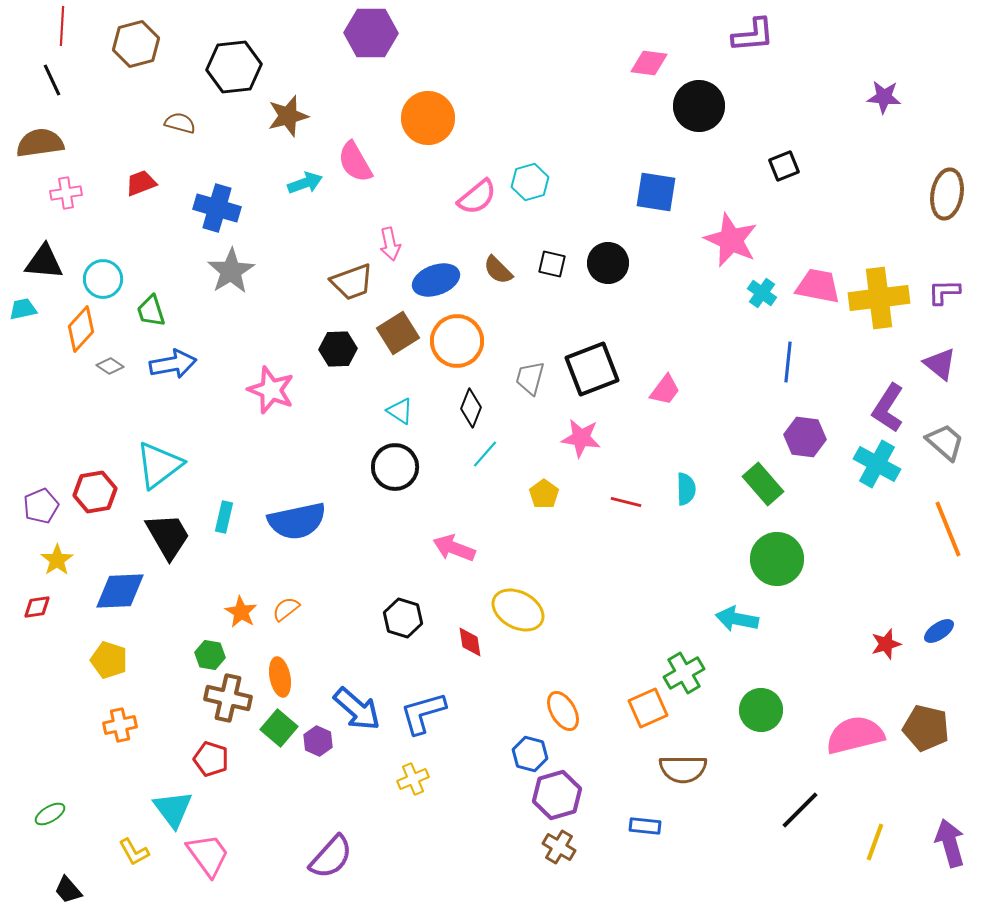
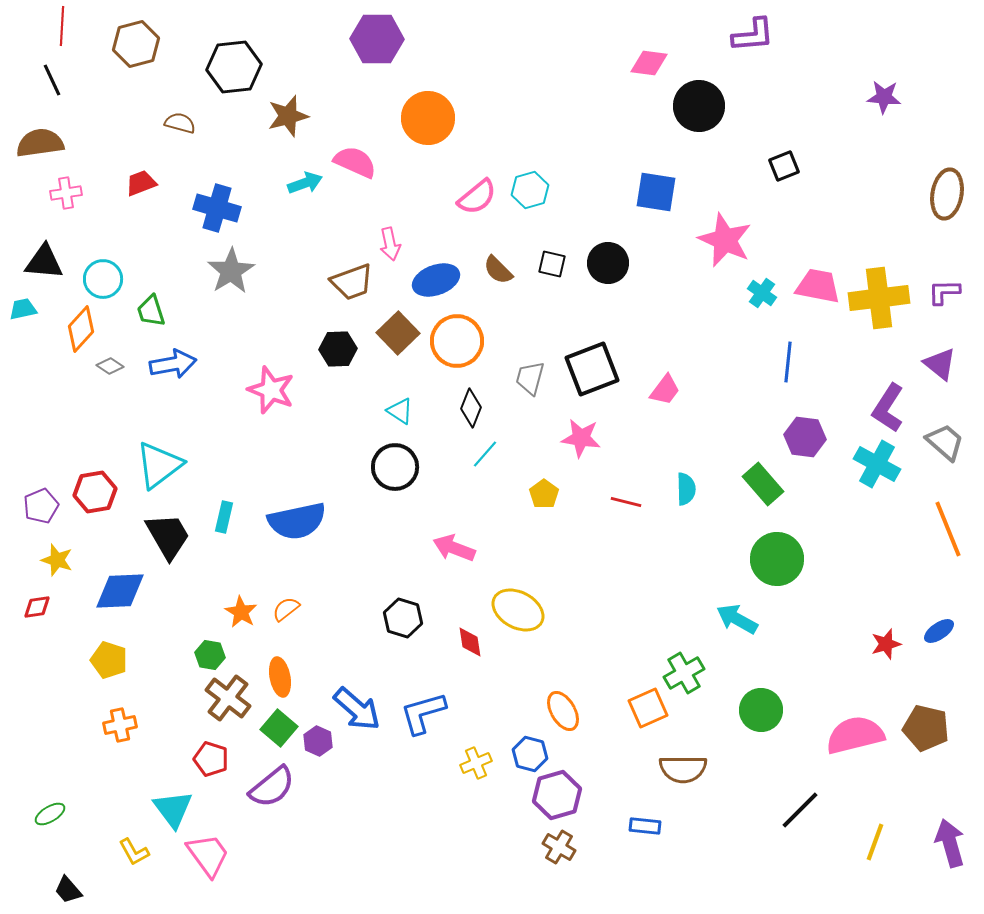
purple hexagon at (371, 33): moved 6 px right, 6 px down
pink semicircle at (355, 162): rotated 144 degrees clockwise
cyan hexagon at (530, 182): moved 8 px down
pink star at (731, 240): moved 6 px left
brown square at (398, 333): rotated 12 degrees counterclockwise
yellow star at (57, 560): rotated 20 degrees counterclockwise
cyan arrow at (737, 619): rotated 18 degrees clockwise
brown cross at (228, 698): rotated 24 degrees clockwise
yellow cross at (413, 779): moved 63 px right, 16 px up
purple semicircle at (331, 857): moved 59 px left, 70 px up; rotated 9 degrees clockwise
